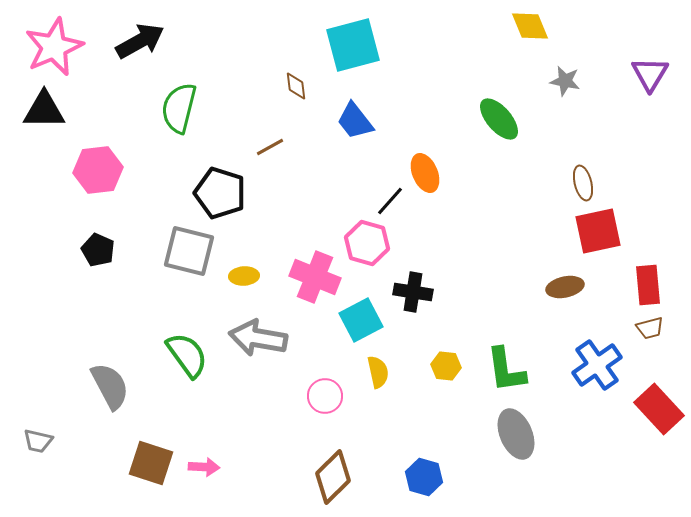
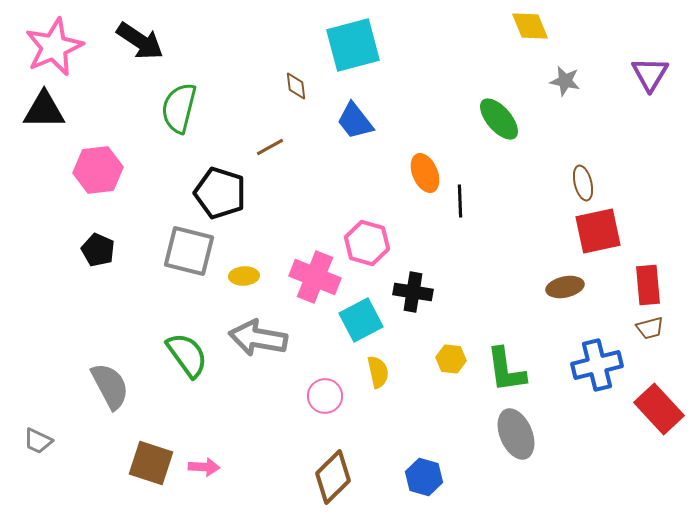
black arrow at (140, 41): rotated 63 degrees clockwise
black line at (390, 201): moved 70 px right; rotated 44 degrees counterclockwise
blue cross at (597, 365): rotated 21 degrees clockwise
yellow hexagon at (446, 366): moved 5 px right, 7 px up
gray trapezoid at (38, 441): rotated 12 degrees clockwise
